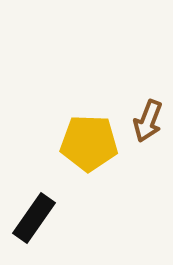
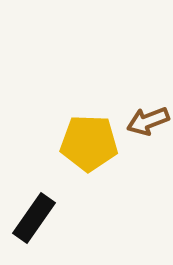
brown arrow: rotated 48 degrees clockwise
